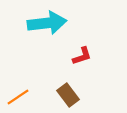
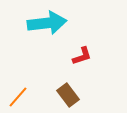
orange line: rotated 15 degrees counterclockwise
